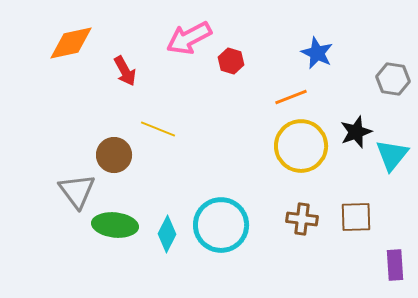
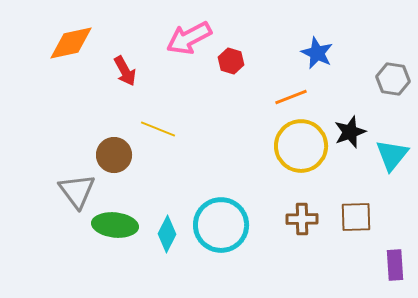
black star: moved 6 px left
brown cross: rotated 8 degrees counterclockwise
